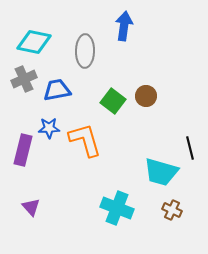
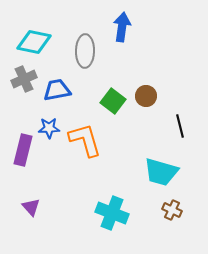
blue arrow: moved 2 px left, 1 px down
black line: moved 10 px left, 22 px up
cyan cross: moved 5 px left, 5 px down
